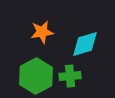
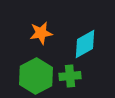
orange star: moved 1 px left, 1 px down
cyan diamond: rotated 12 degrees counterclockwise
